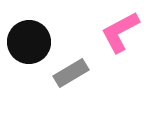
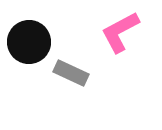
gray rectangle: rotated 56 degrees clockwise
